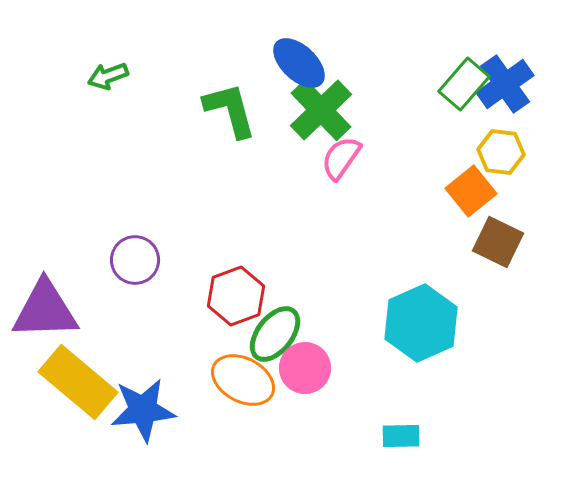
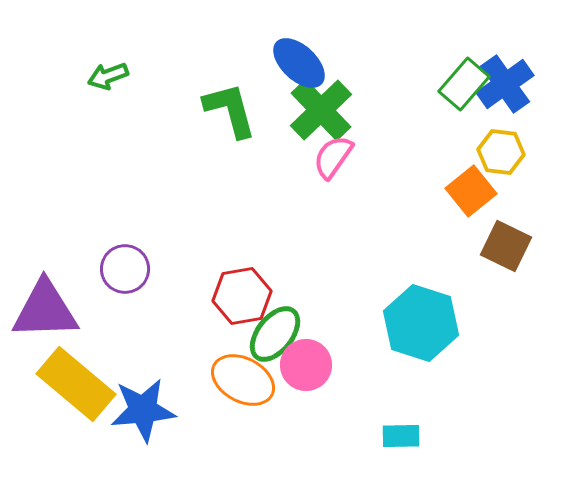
pink semicircle: moved 8 px left, 1 px up
brown square: moved 8 px right, 4 px down
purple circle: moved 10 px left, 9 px down
red hexagon: moved 6 px right; rotated 10 degrees clockwise
cyan hexagon: rotated 18 degrees counterclockwise
pink circle: moved 1 px right, 3 px up
yellow rectangle: moved 2 px left, 2 px down
